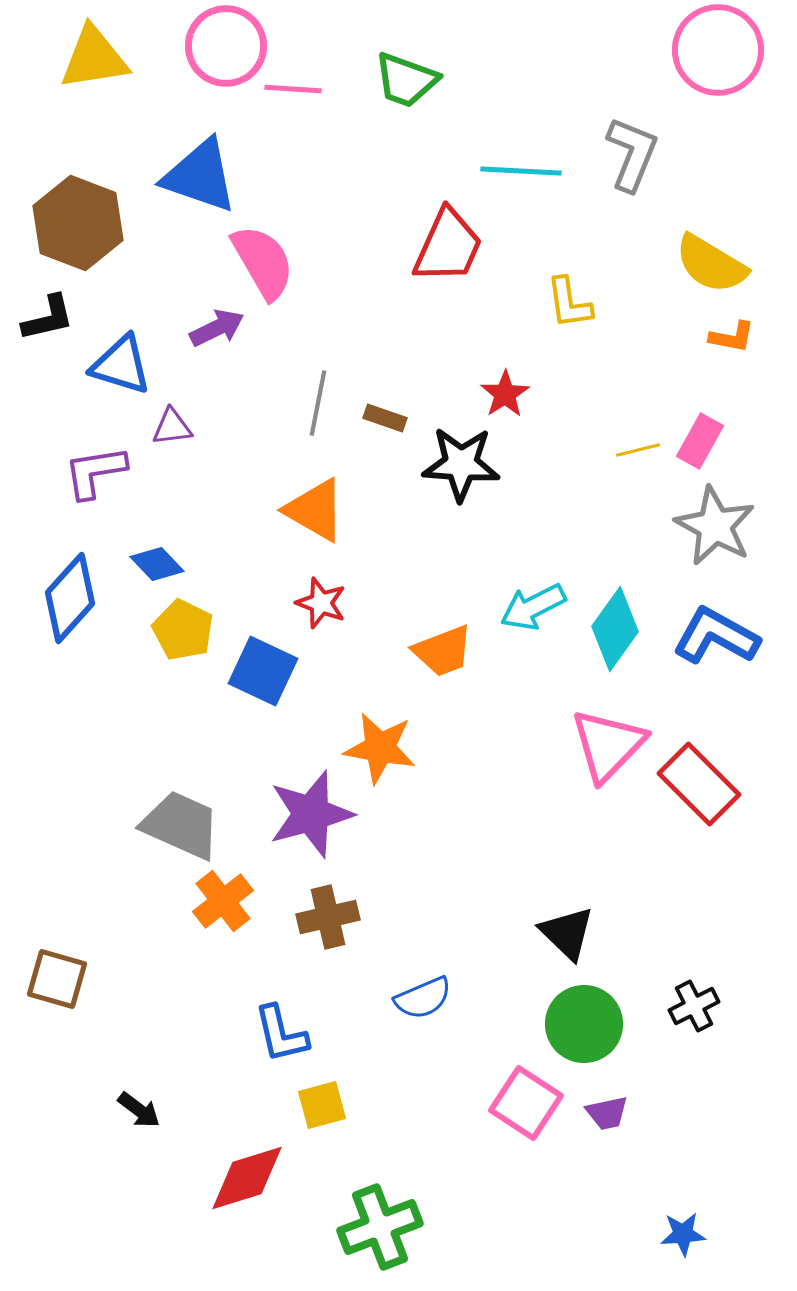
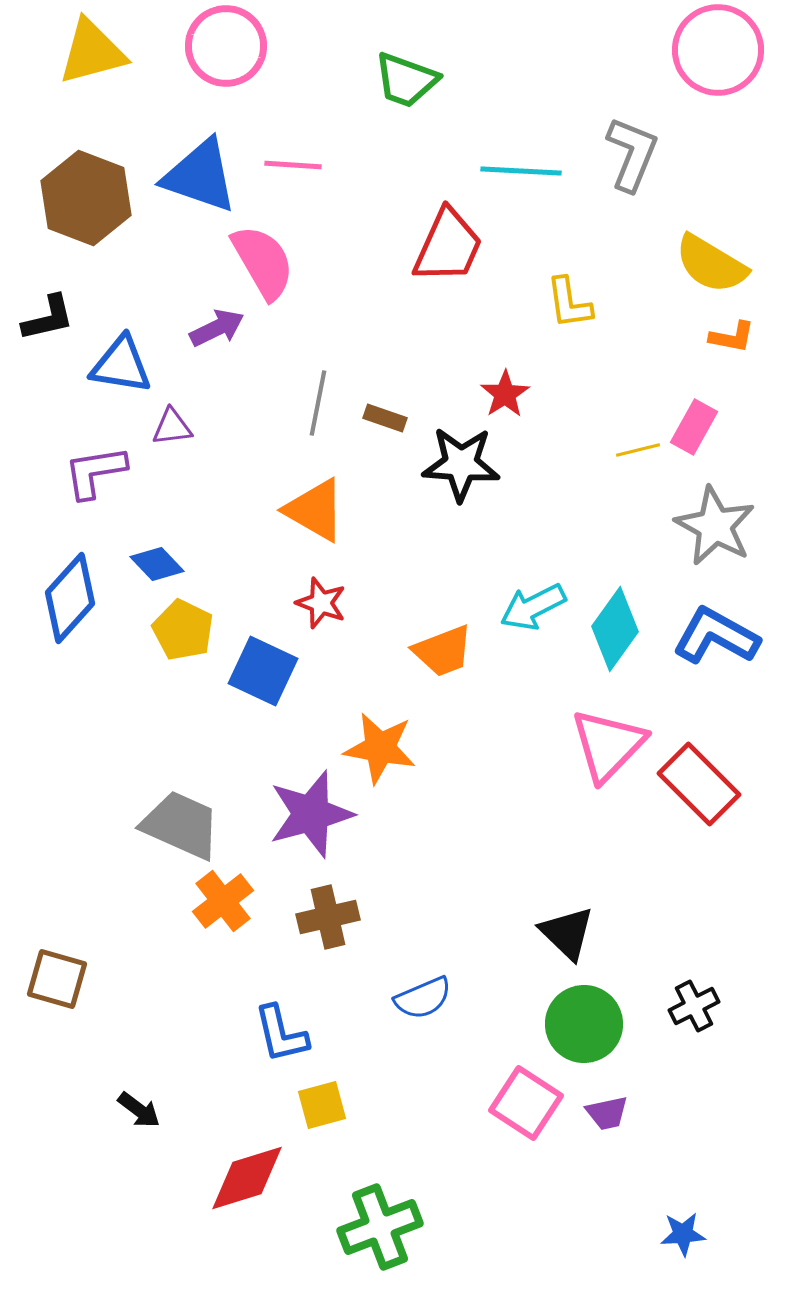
yellow triangle at (94, 58): moved 2 px left, 6 px up; rotated 6 degrees counterclockwise
pink line at (293, 89): moved 76 px down
brown hexagon at (78, 223): moved 8 px right, 25 px up
blue triangle at (121, 365): rotated 8 degrees counterclockwise
pink rectangle at (700, 441): moved 6 px left, 14 px up
